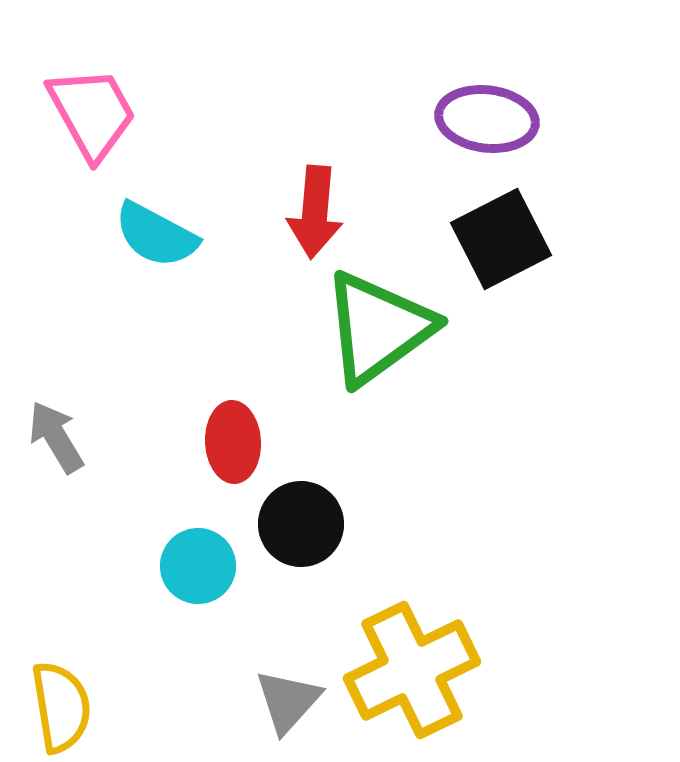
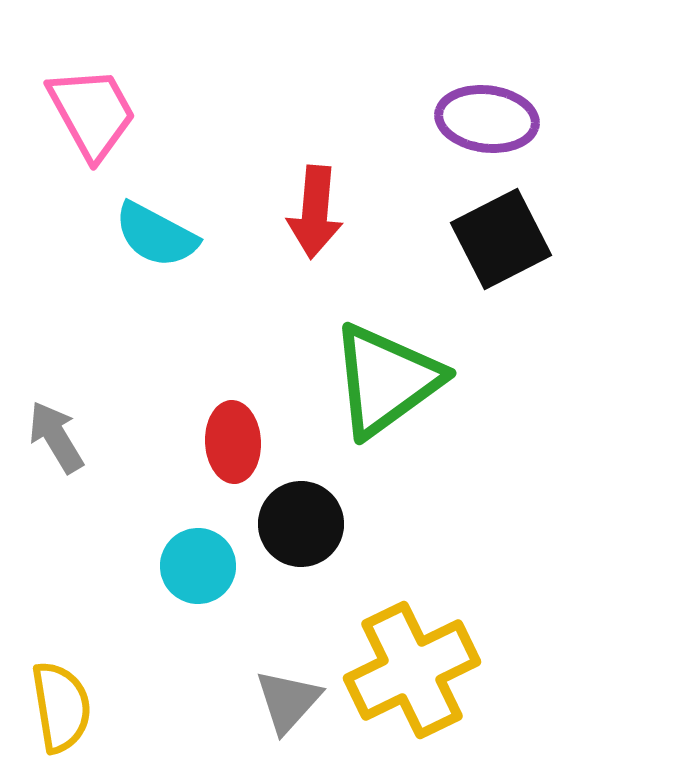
green triangle: moved 8 px right, 52 px down
